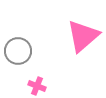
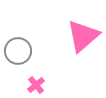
pink cross: moved 1 px left, 1 px up; rotated 30 degrees clockwise
